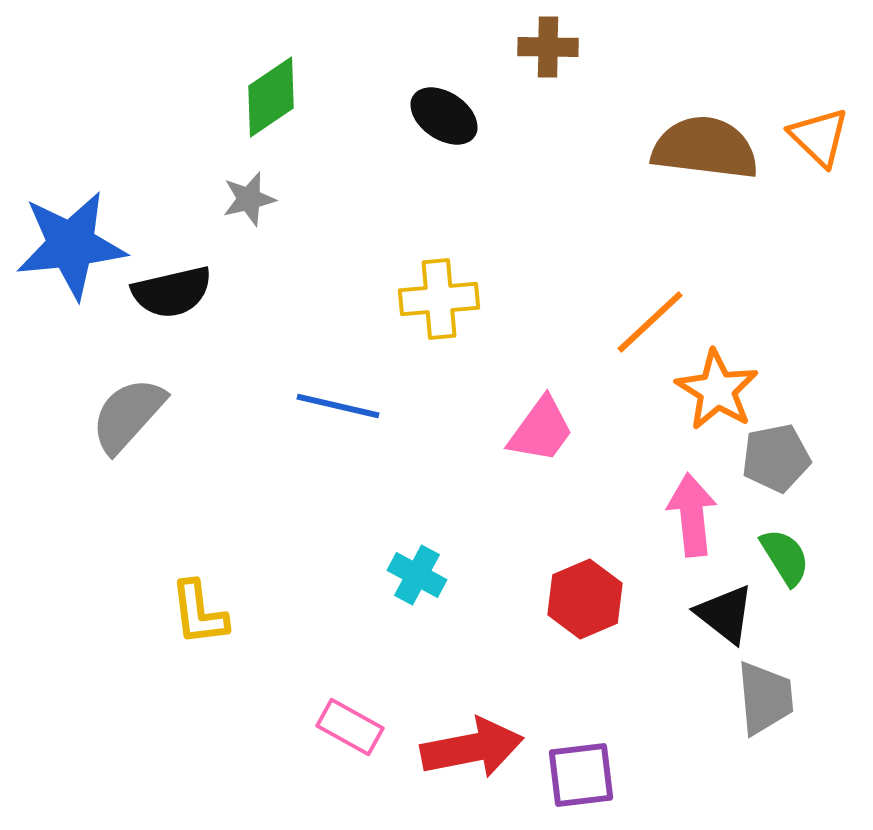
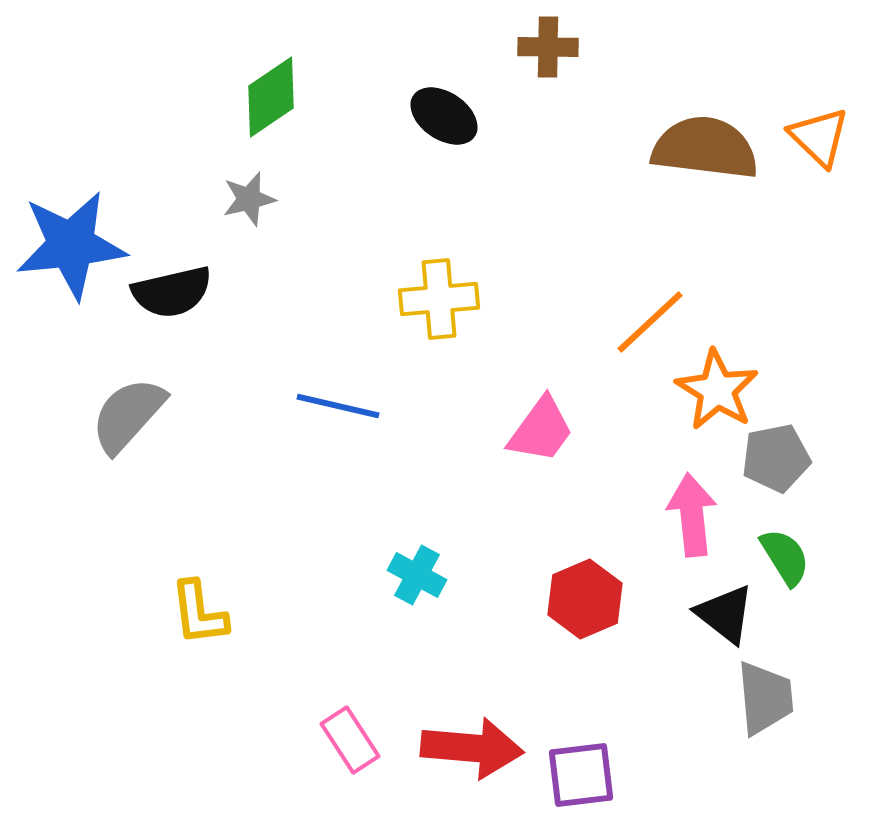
pink rectangle: moved 13 px down; rotated 28 degrees clockwise
red arrow: rotated 16 degrees clockwise
